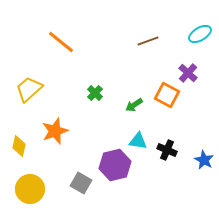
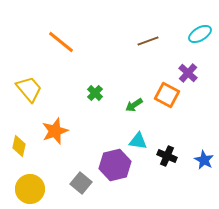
yellow trapezoid: rotated 92 degrees clockwise
black cross: moved 6 px down
gray square: rotated 10 degrees clockwise
